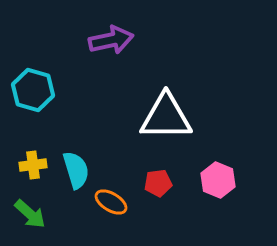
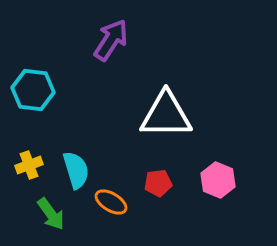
purple arrow: rotated 45 degrees counterclockwise
cyan hexagon: rotated 9 degrees counterclockwise
white triangle: moved 2 px up
yellow cross: moved 4 px left; rotated 12 degrees counterclockwise
green arrow: moved 21 px right; rotated 12 degrees clockwise
